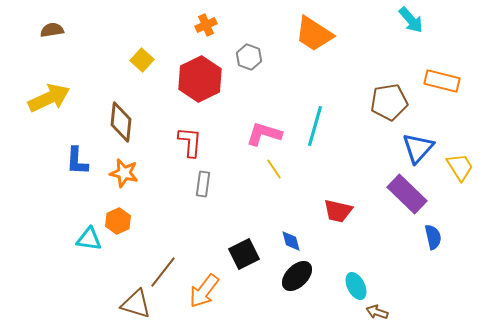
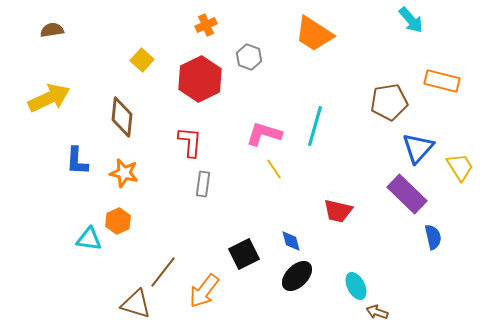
brown diamond: moved 1 px right, 5 px up
